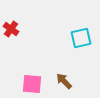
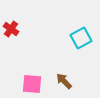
cyan square: rotated 15 degrees counterclockwise
